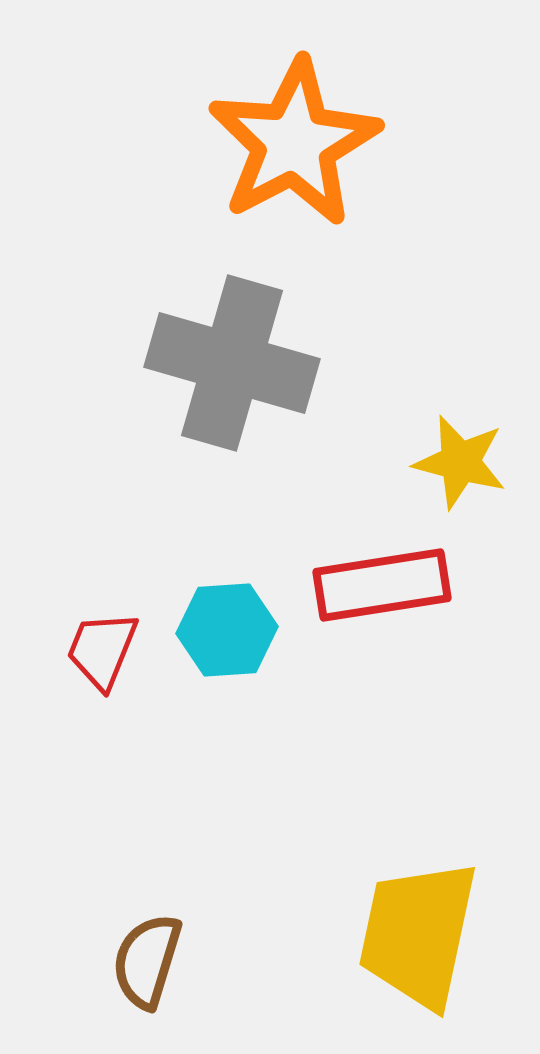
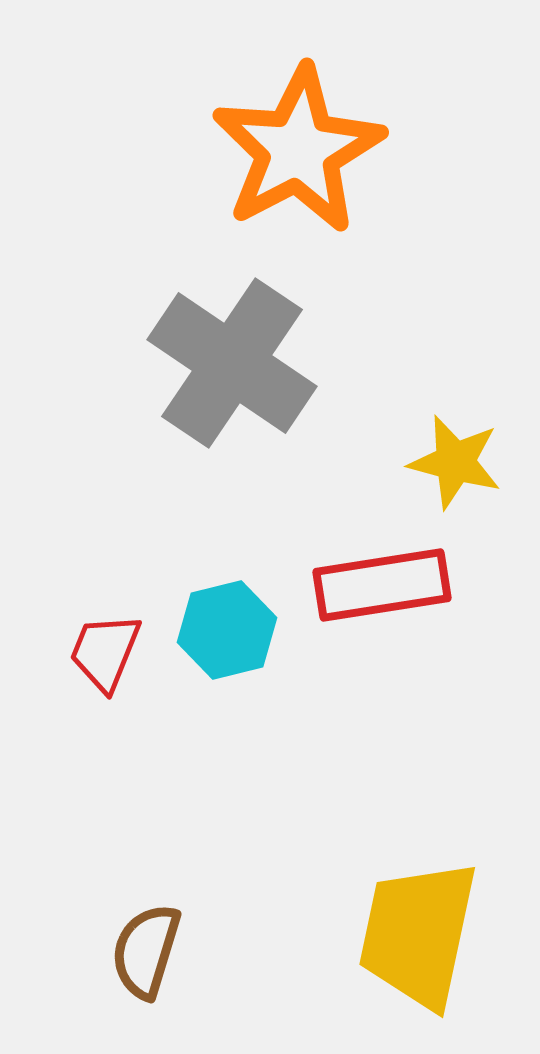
orange star: moved 4 px right, 7 px down
gray cross: rotated 18 degrees clockwise
yellow star: moved 5 px left
cyan hexagon: rotated 10 degrees counterclockwise
red trapezoid: moved 3 px right, 2 px down
brown semicircle: moved 1 px left, 10 px up
